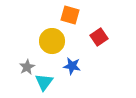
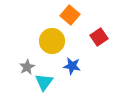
orange square: rotated 24 degrees clockwise
